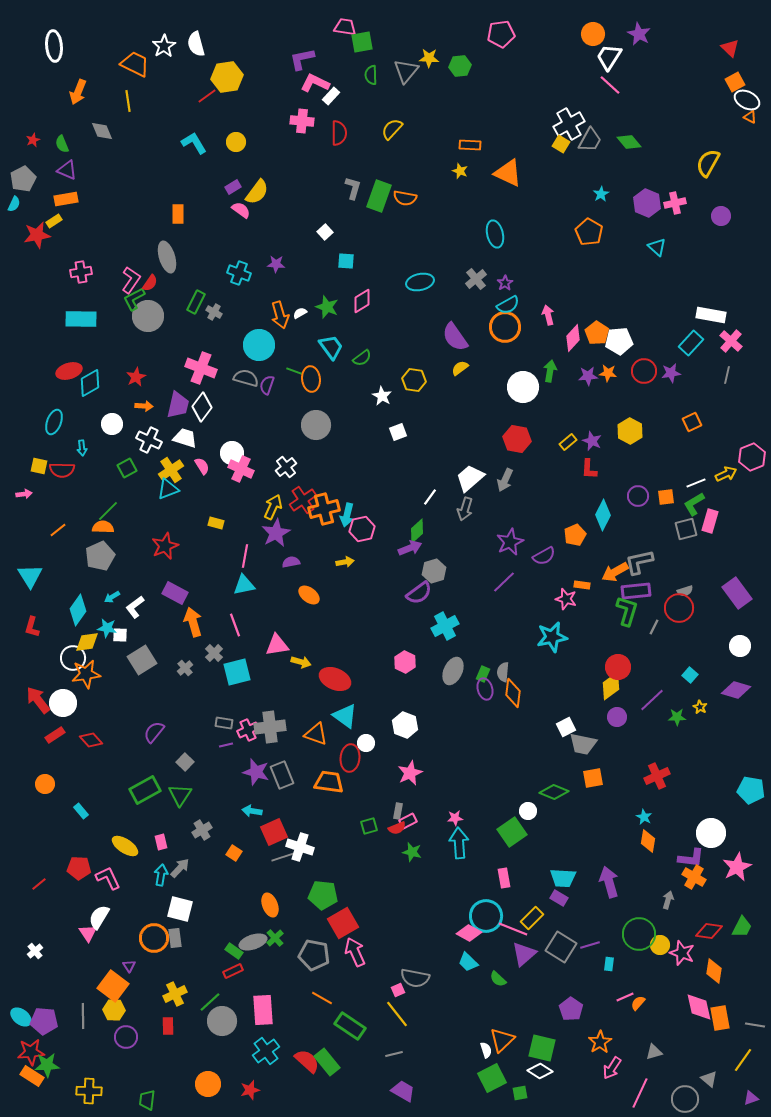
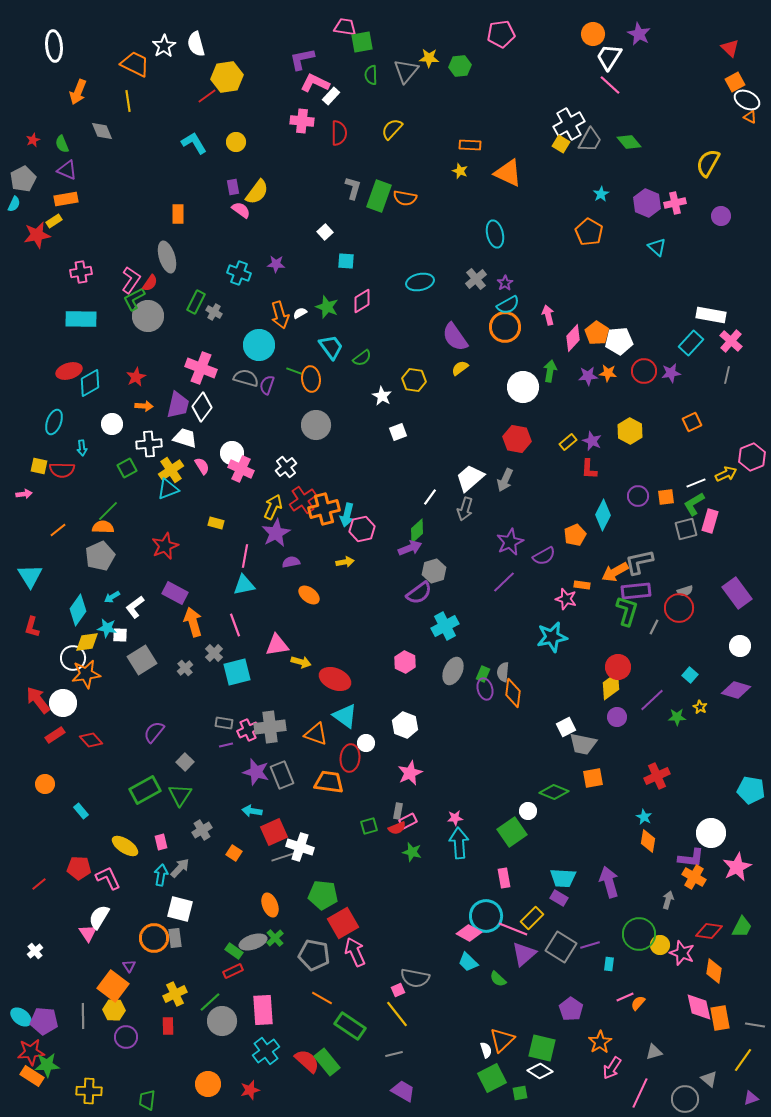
purple rectangle at (233, 187): rotated 70 degrees counterclockwise
white cross at (149, 440): moved 4 px down; rotated 30 degrees counterclockwise
